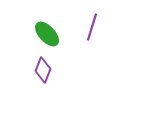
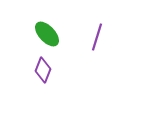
purple line: moved 5 px right, 10 px down
